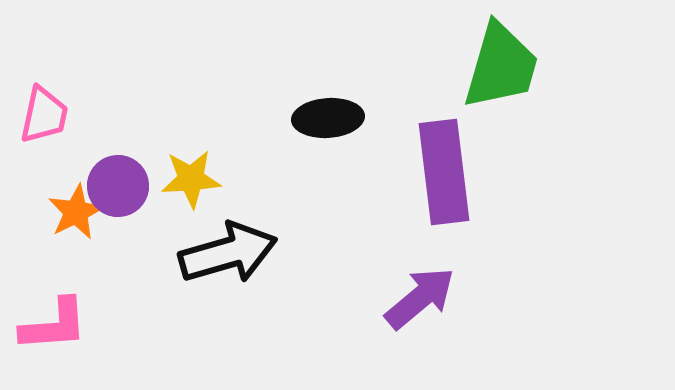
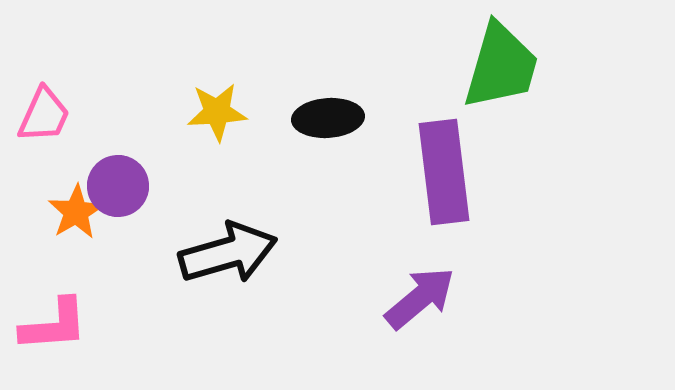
pink trapezoid: rotated 12 degrees clockwise
yellow star: moved 26 px right, 67 px up
orange star: rotated 4 degrees counterclockwise
